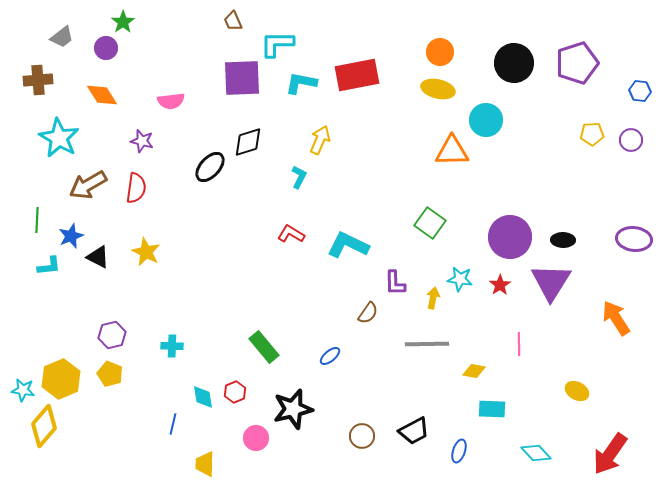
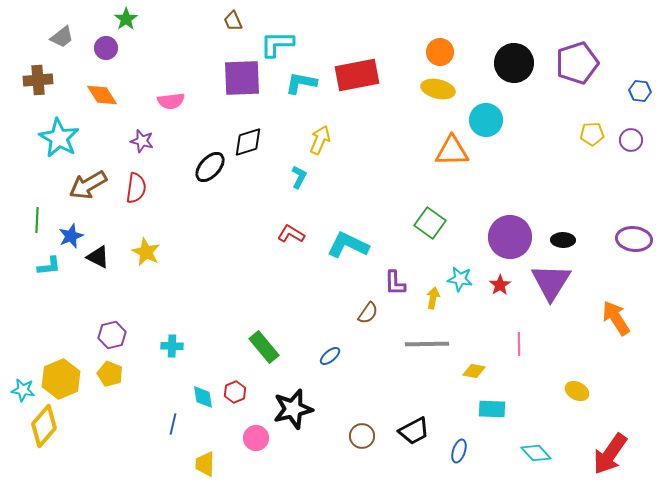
green star at (123, 22): moved 3 px right, 3 px up
